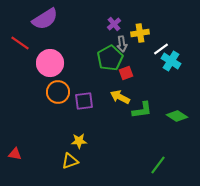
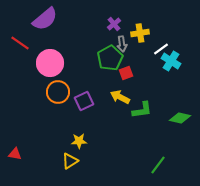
purple semicircle: rotated 8 degrees counterclockwise
purple square: rotated 18 degrees counterclockwise
green diamond: moved 3 px right, 2 px down; rotated 20 degrees counterclockwise
yellow triangle: rotated 12 degrees counterclockwise
